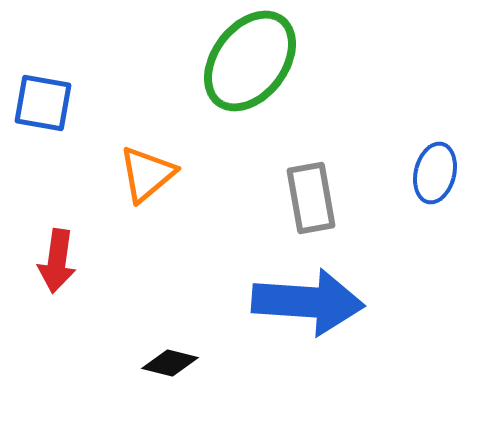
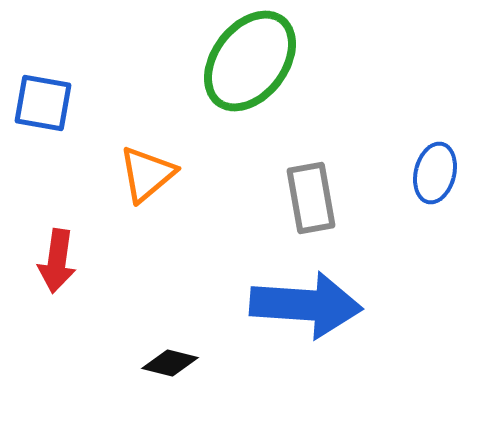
blue arrow: moved 2 px left, 3 px down
